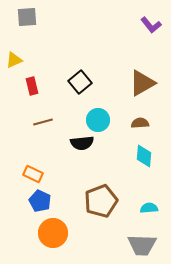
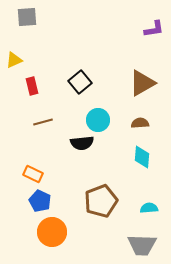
purple L-shape: moved 3 px right, 4 px down; rotated 60 degrees counterclockwise
cyan diamond: moved 2 px left, 1 px down
orange circle: moved 1 px left, 1 px up
